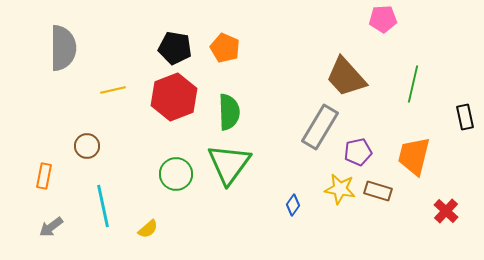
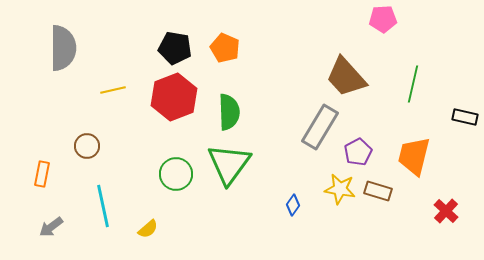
black rectangle: rotated 65 degrees counterclockwise
purple pentagon: rotated 16 degrees counterclockwise
orange rectangle: moved 2 px left, 2 px up
